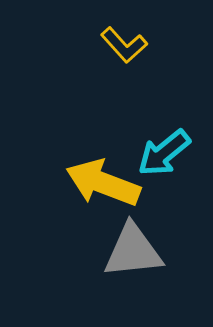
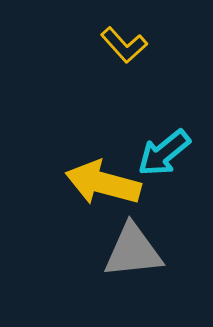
yellow arrow: rotated 6 degrees counterclockwise
